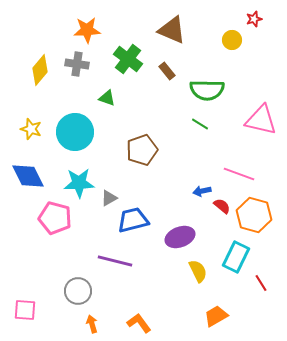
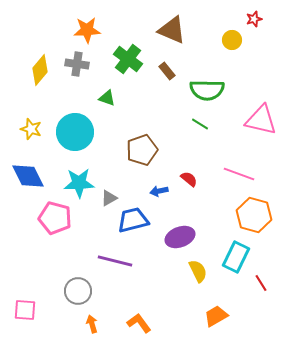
blue arrow: moved 43 px left
red semicircle: moved 33 px left, 27 px up
